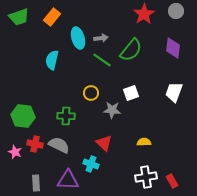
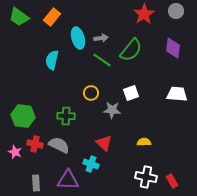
green trapezoid: rotated 55 degrees clockwise
white trapezoid: moved 3 px right, 2 px down; rotated 75 degrees clockwise
white cross: rotated 20 degrees clockwise
